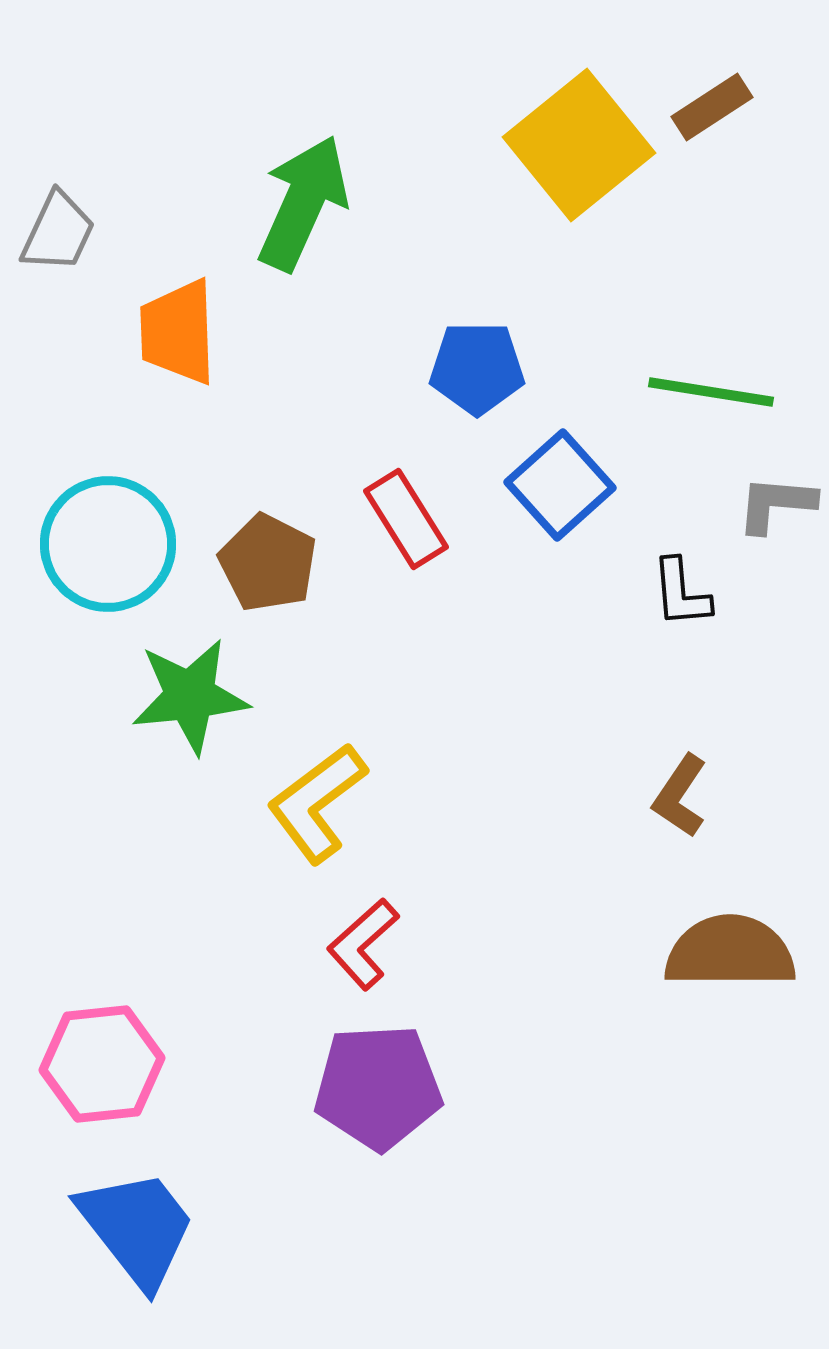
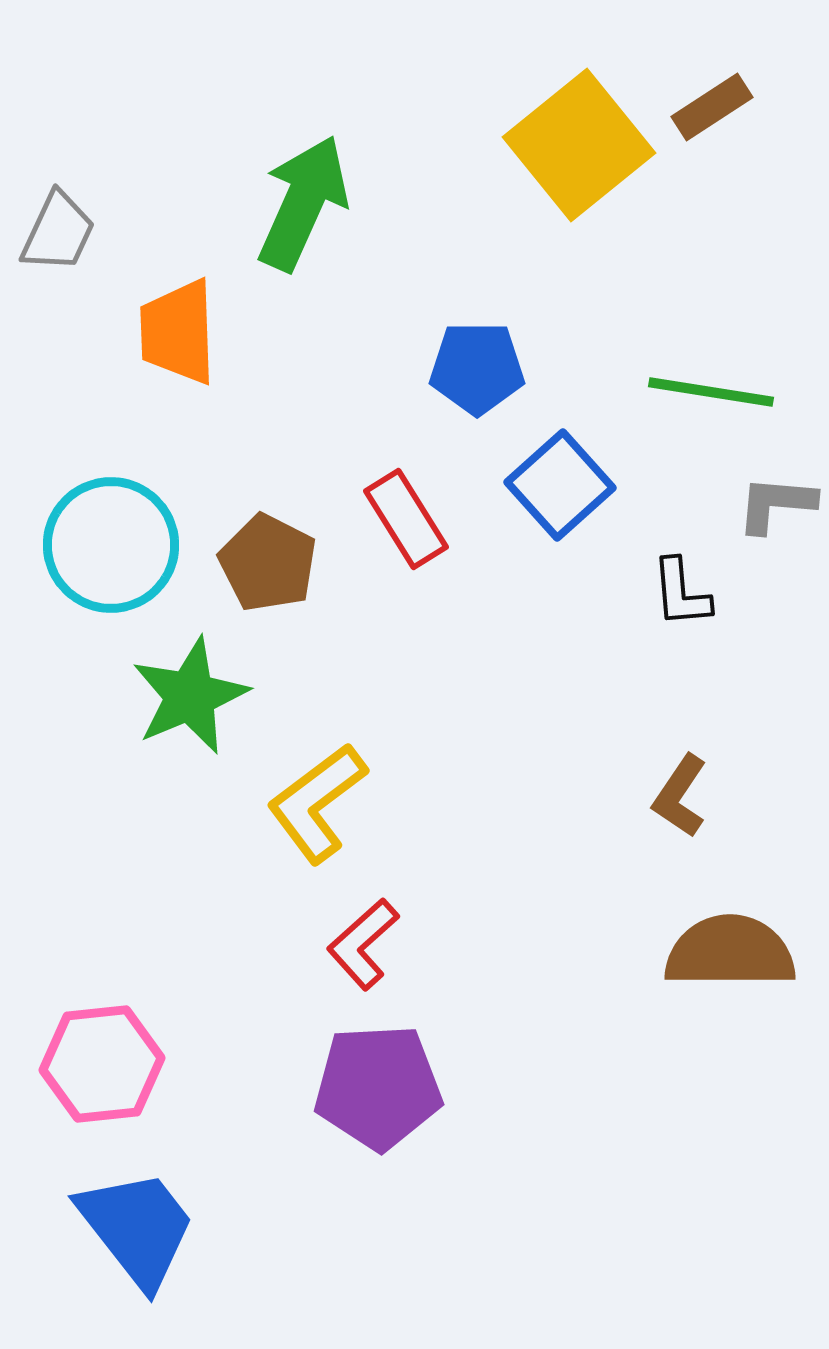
cyan circle: moved 3 px right, 1 px down
green star: rotated 17 degrees counterclockwise
